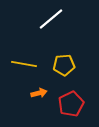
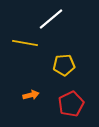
yellow line: moved 1 px right, 21 px up
orange arrow: moved 8 px left, 2 px down
